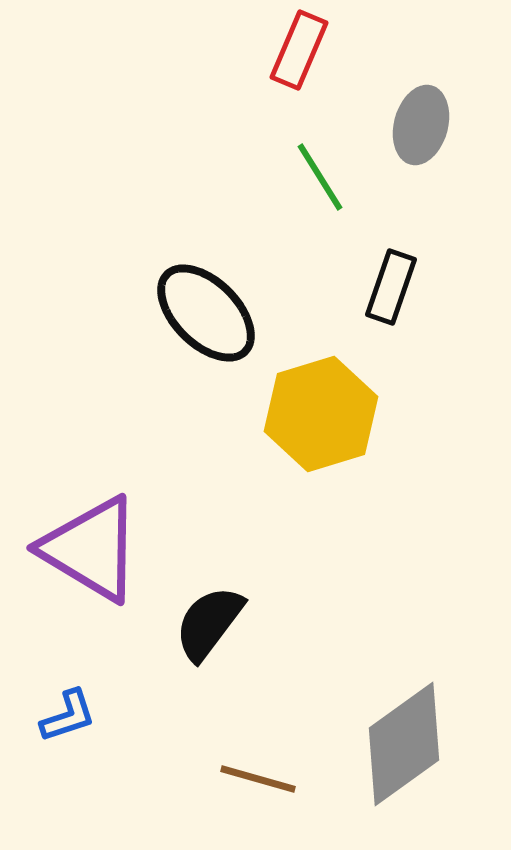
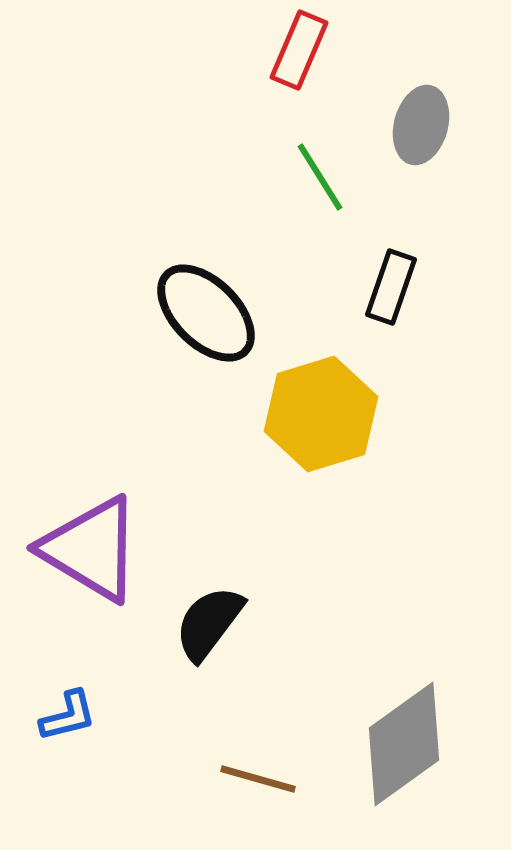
blue L-shape: rotated 4 degrees clockwise
